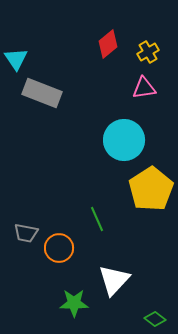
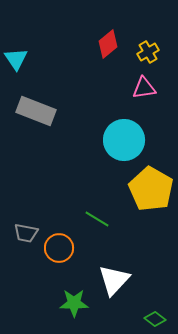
gray rectangle: moved 6 px left, 18 px down
yellow pentagon: rotated 9 degrees counterclockwise
green line: rotated 35 degrees counterclockwise
